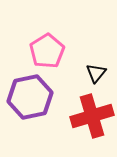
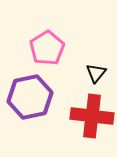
pink pentagon: moved 3 px up
red cross: rotated 24 degrees clockwise
